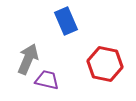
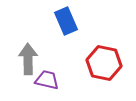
gray arrow: rotated 24 degrees counterclockwise
red hexagon: moved 1 px left, 1 px up
